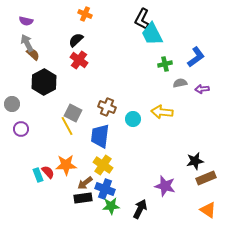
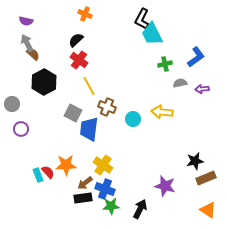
yellow line: moved 22 px right, 40 px up
blue trapezoid: moved 11 px left, 7 px up
